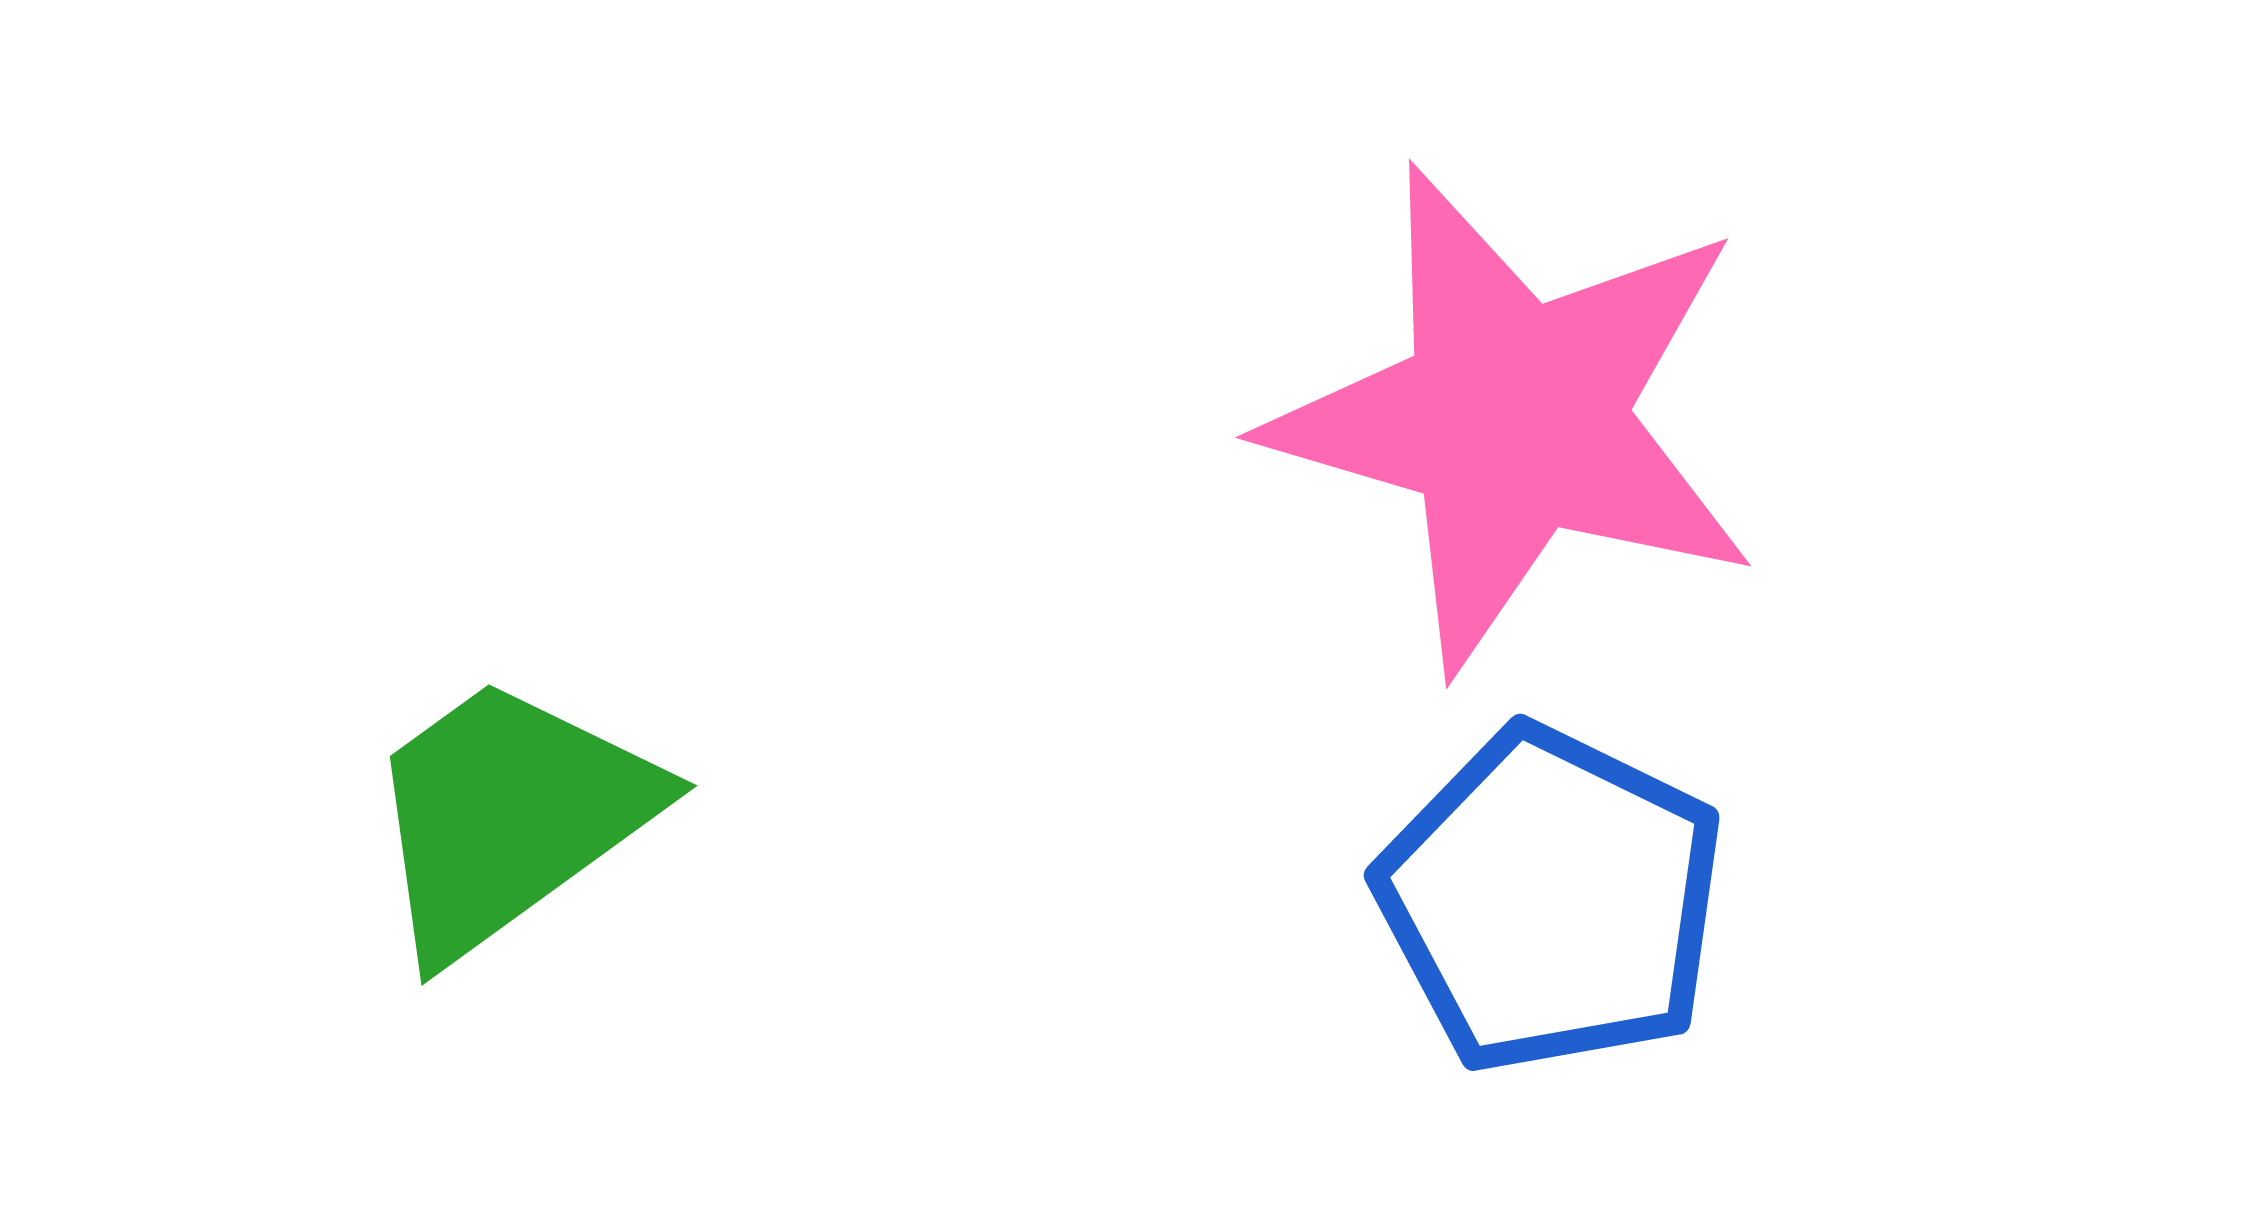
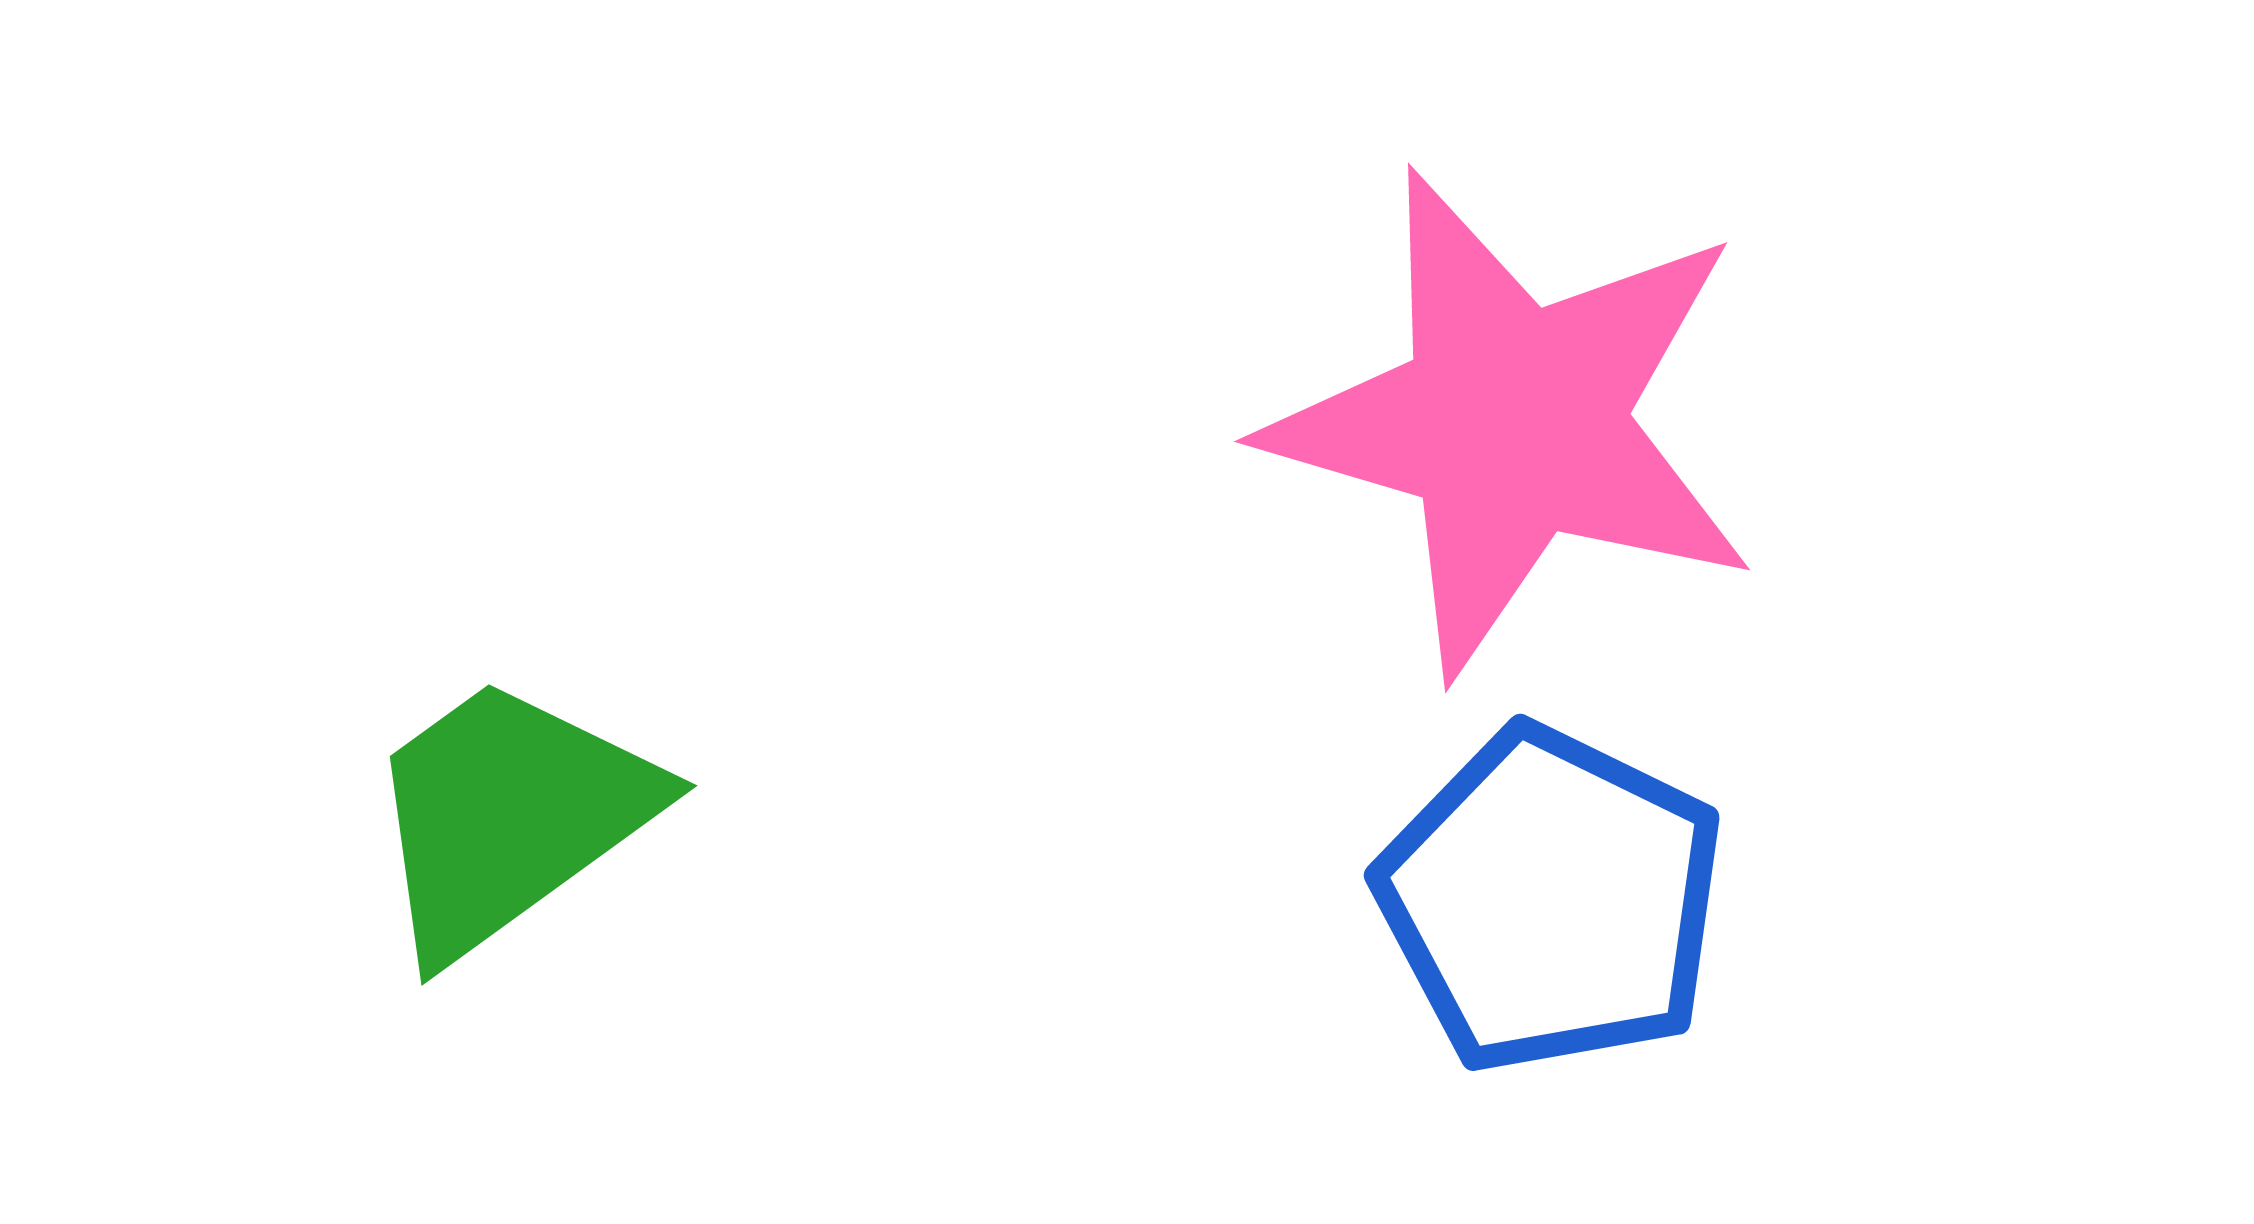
pink star: moved 1 px left, 4 px down
